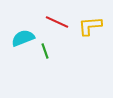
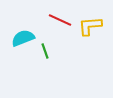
red line: moved 3 px right, 2 px up
